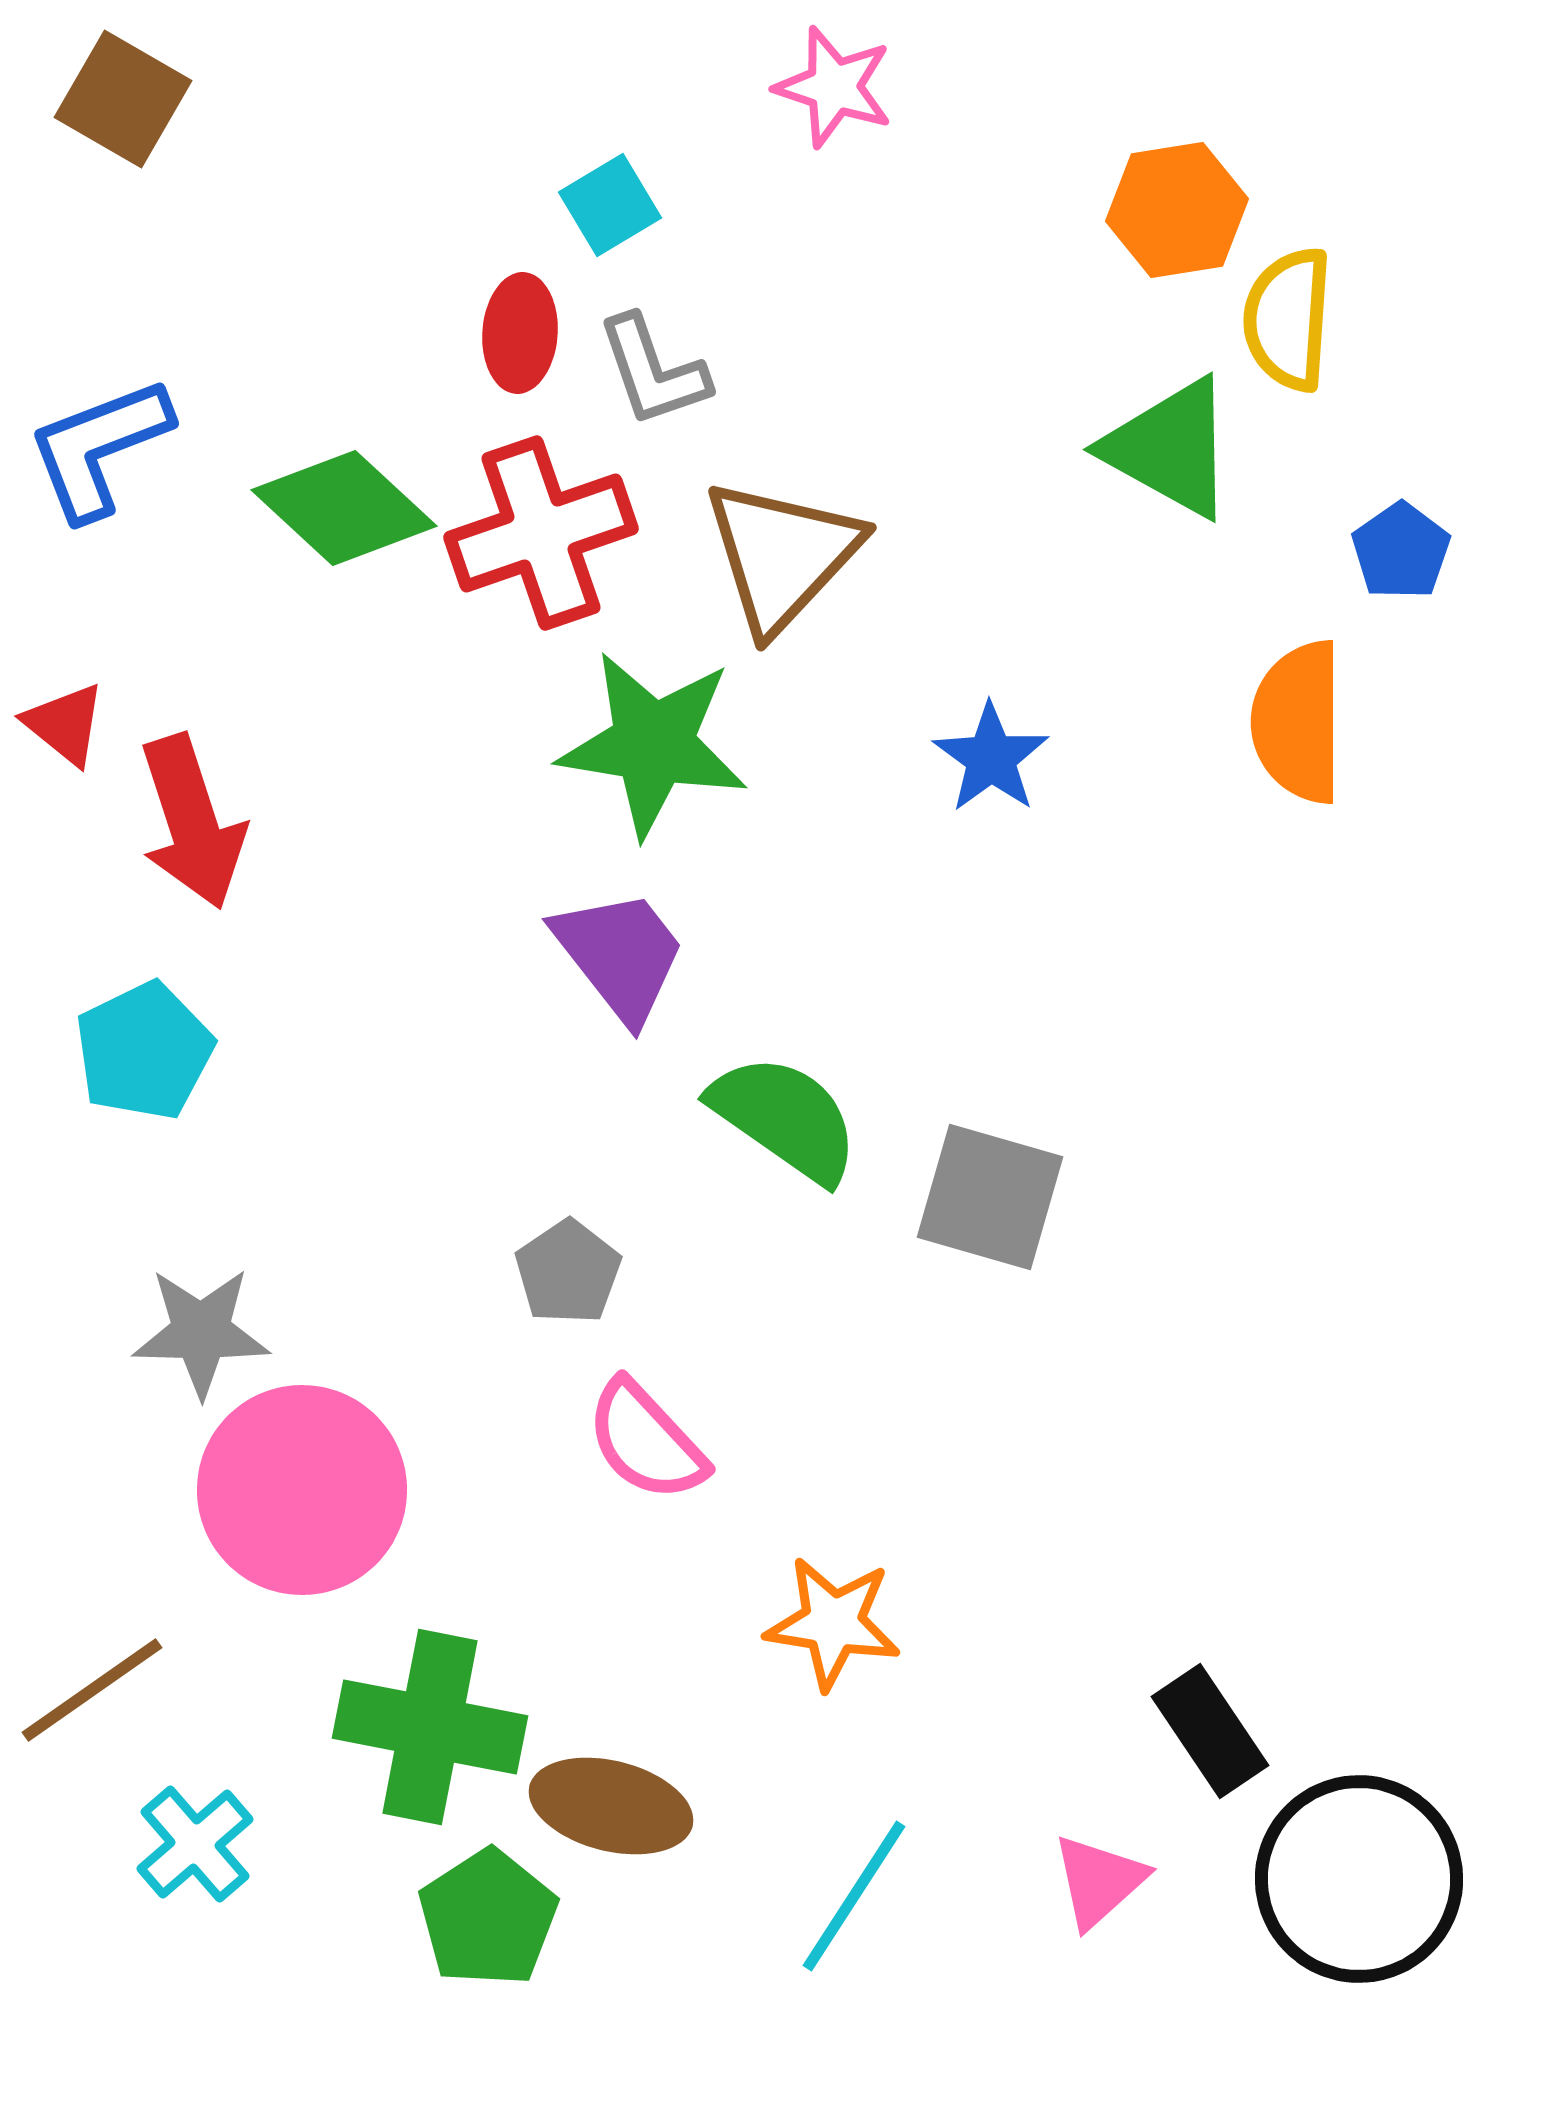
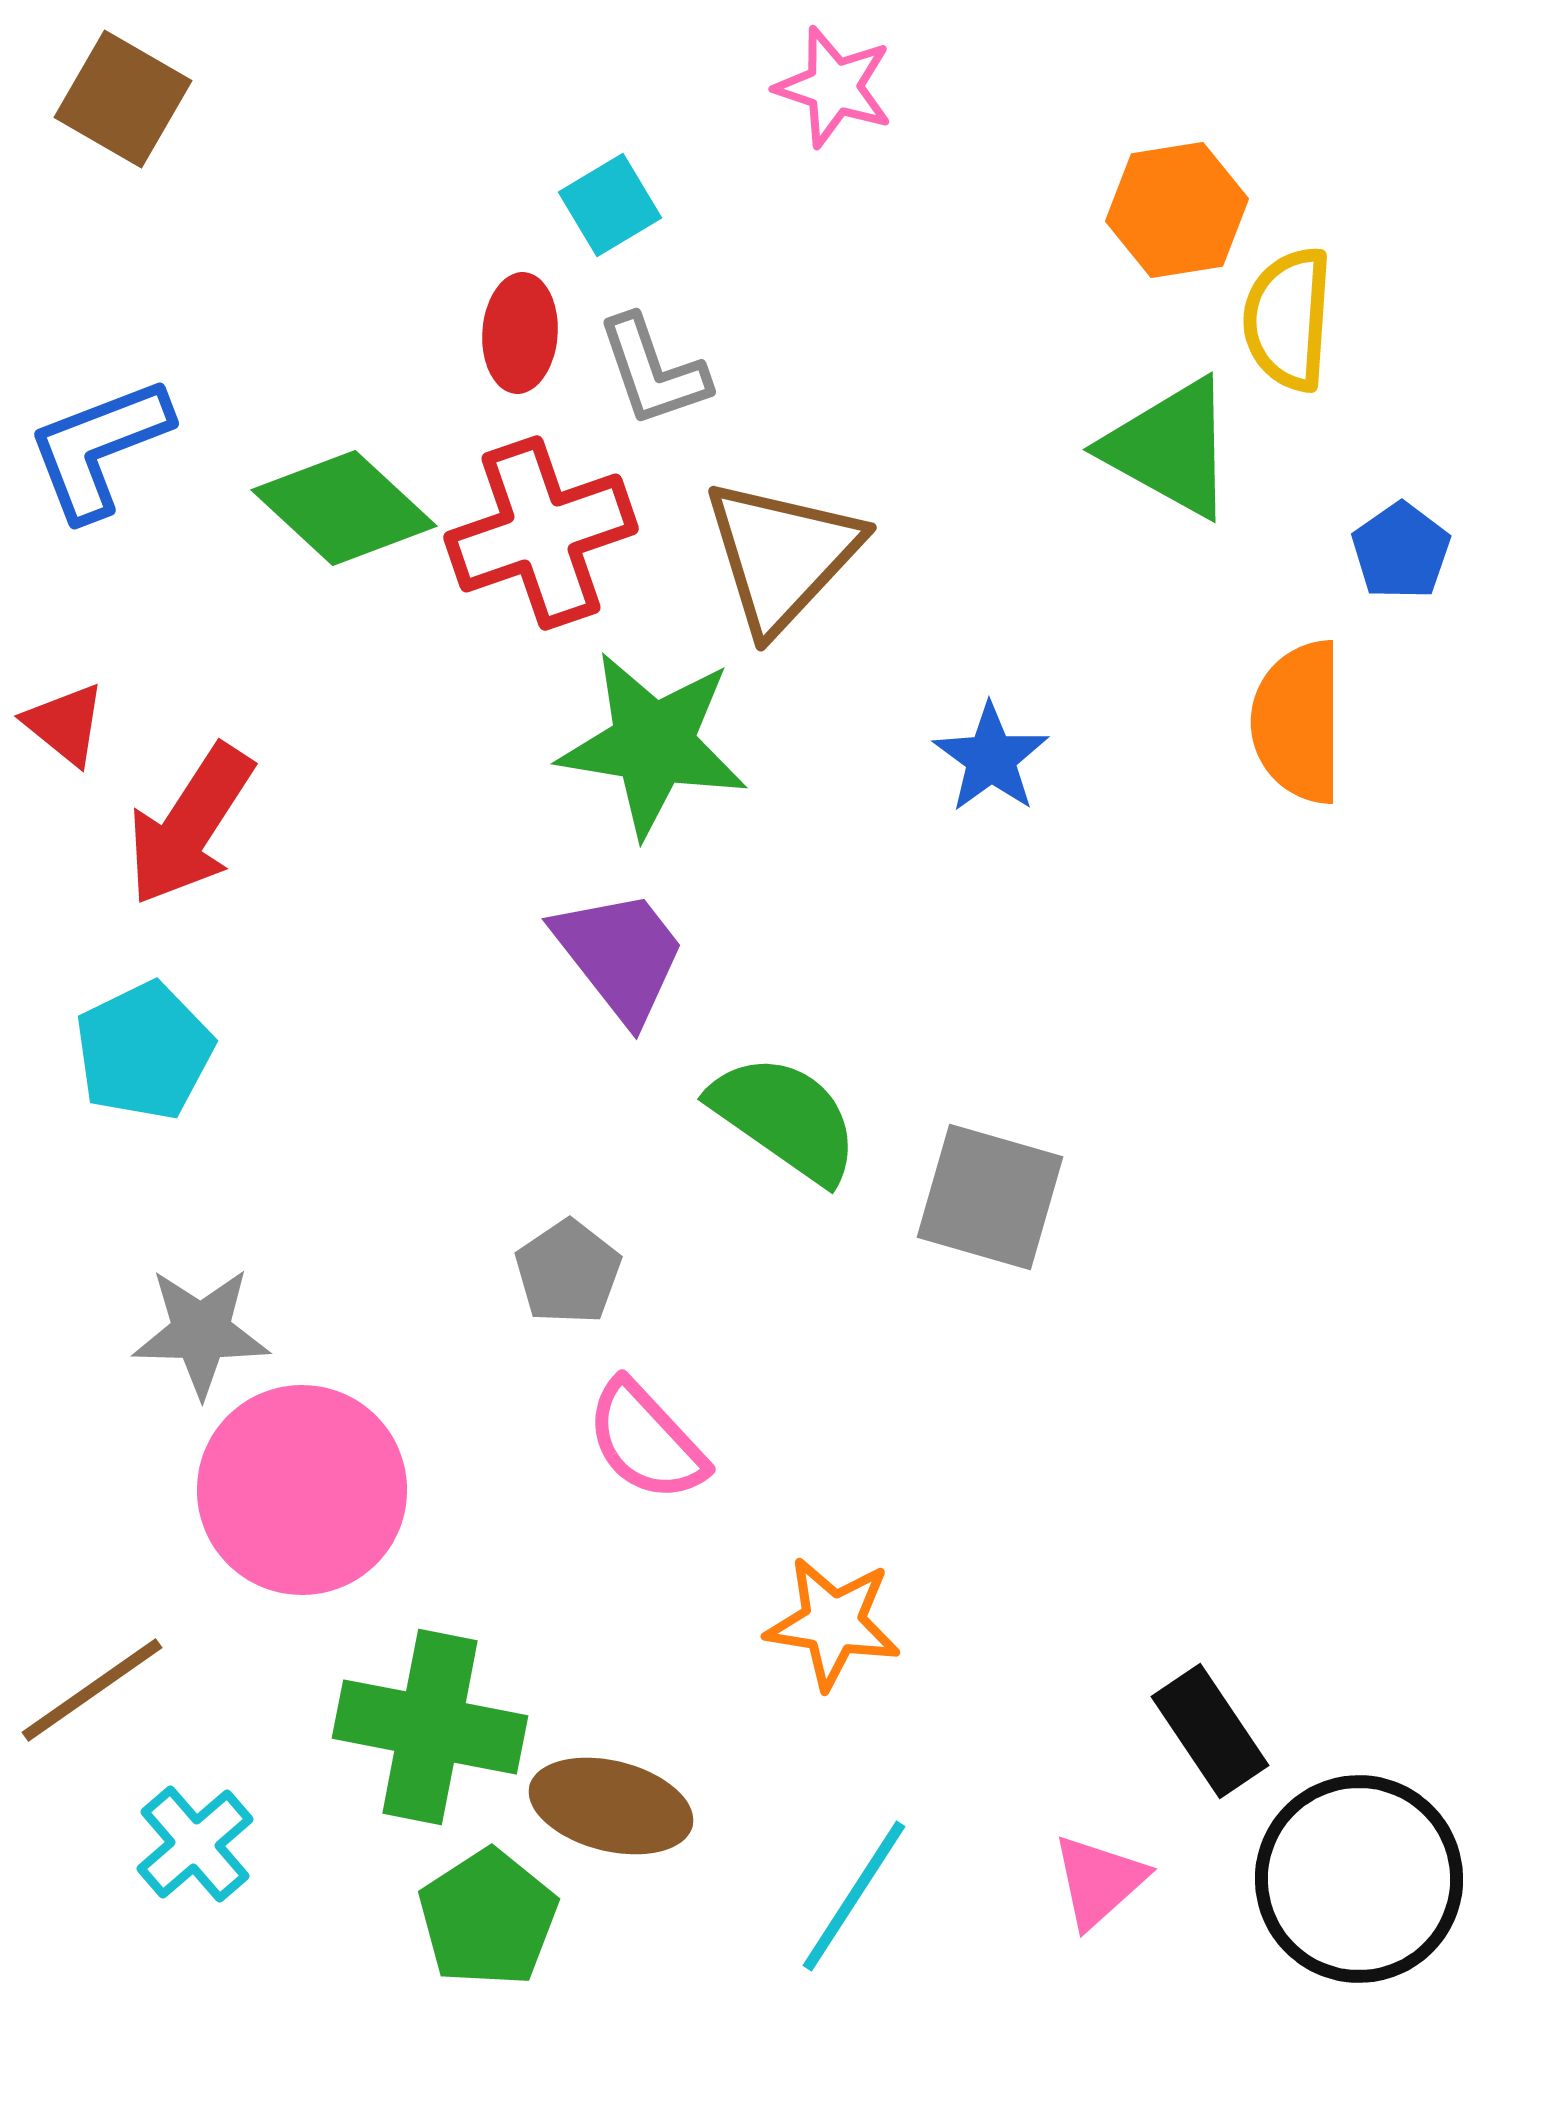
red arrow: moved 2 px left, 3 px down; rotated 51 degrees clockwise
